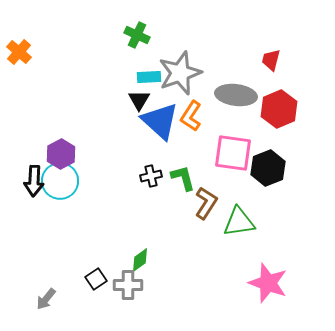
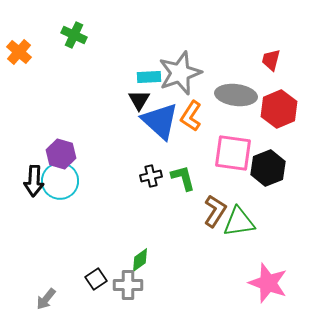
green cross: moved 63 px left
purple hexagon: rotated 16 degrees counterclockwise
brown L-shape: moved 9 px right, 8 px down
